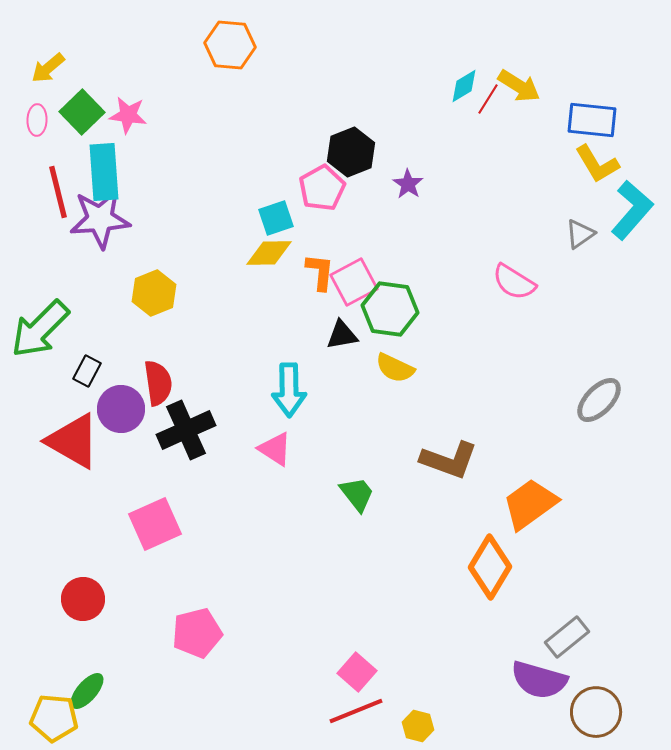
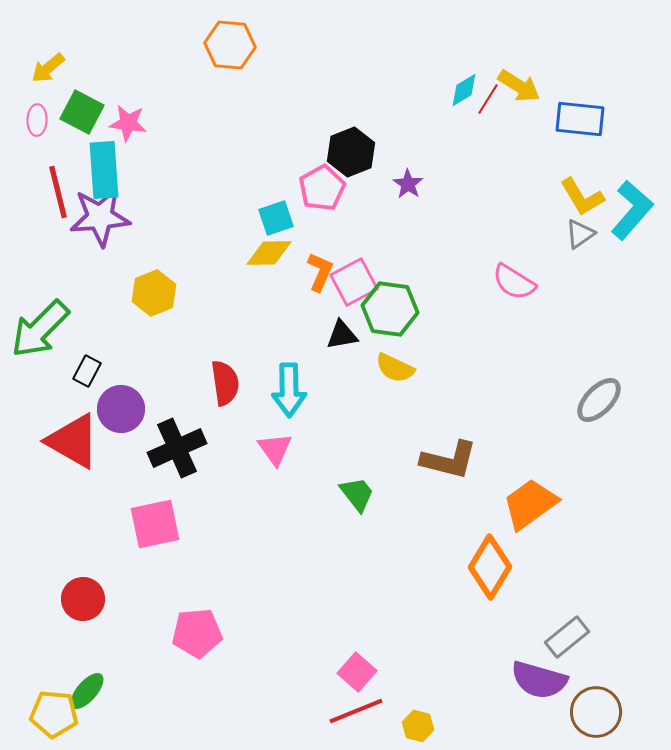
cyan diamond at (464, 86): moved 4 px down
green square at (82, 112): rotated 18 degrees counterclockwise
pink star at (128, 115): moved 8 px down
blue rectangle at (592, 120): moved 12 px left, 1 px up
yellow L-shape at (597, 164): moved 15 px left, 33 px down
cyan rectangle at (104, 172): moved 2 px up
purple star at (100, 219): moved 2 px up
orange L-shape at (320, 272): rotated 18 degrees clockwise
red semicircle at (158, 383): moved 67 px right
black cross at (186, 430): moved 9 px left, 18 px down
pink triangle at (275, 449): rotated 21 degrees clockwise
brown L-shape at (449, 460): rotated 6 degrees counterclockwise
pink square at (155, 524): rotated 12 degrees clockwise
pink pentagon at (197, 633): rotated 9 degrees clockwise
yellow pentagon at (54, 718): moved 4 px up
